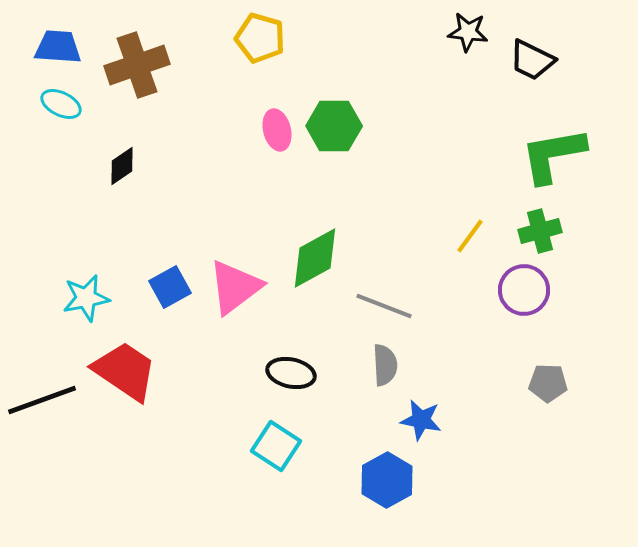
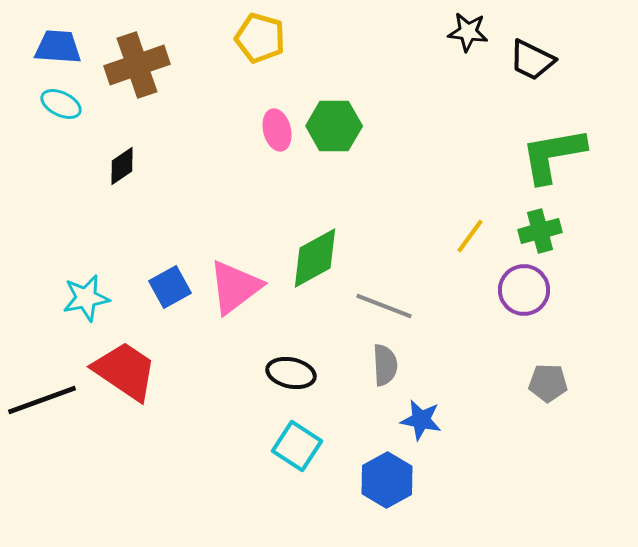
cyan square: moved 21 px right
